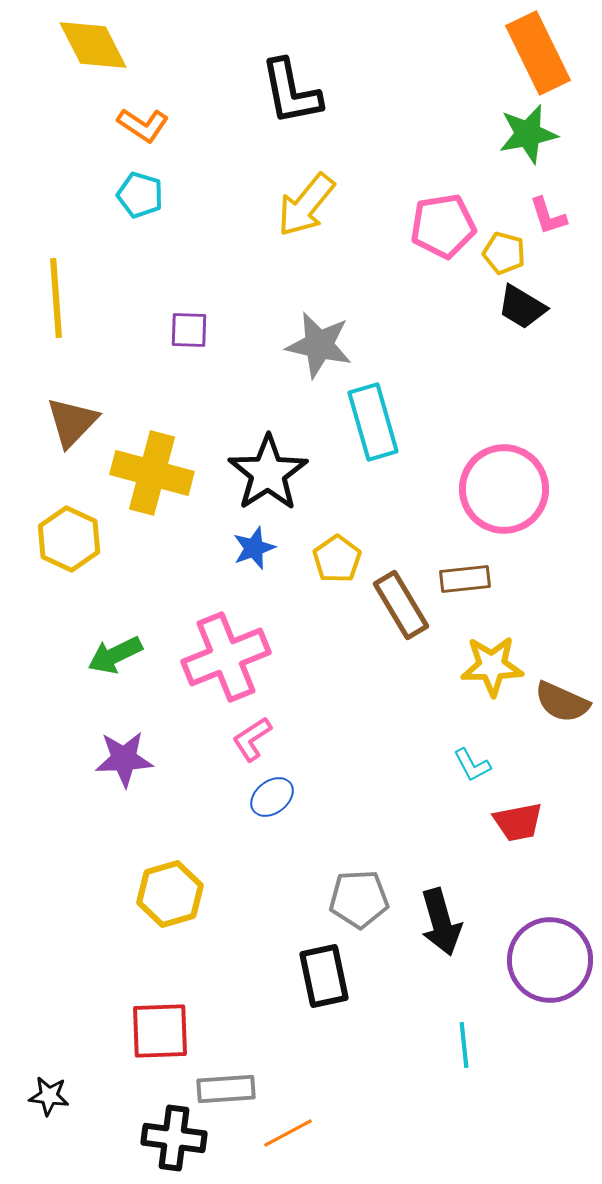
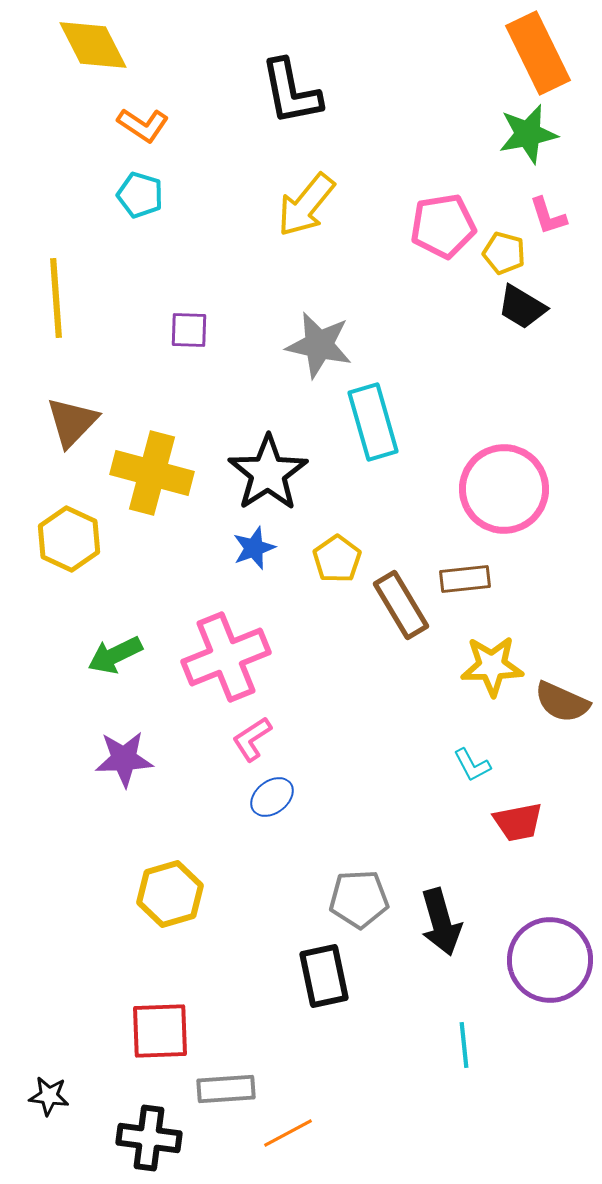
black cross at (174, 1138): moved 25 px left
